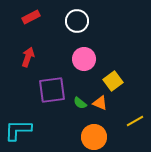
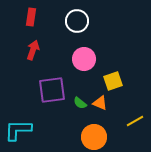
red rectangle: rotated 54 degrees counterclockwise
red arrow: moved 5 px right, 7 px up
yellow square: rotated 18 degrees clockwise
